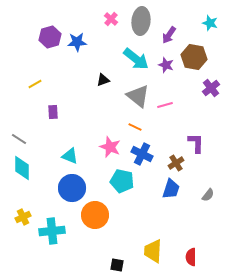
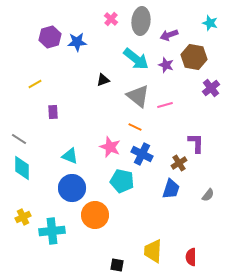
purple arrow: rotated 36 degrees clockwise
brown cross: moved 3 px right
